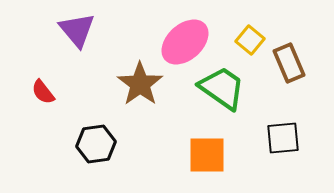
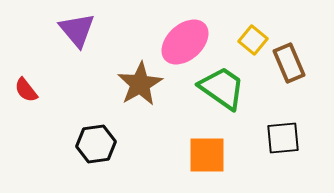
yellow square: moved 3 px right
brown star: rotated 6 degrees clockwise
red semicircle: moved 17 px left, 2 px up
